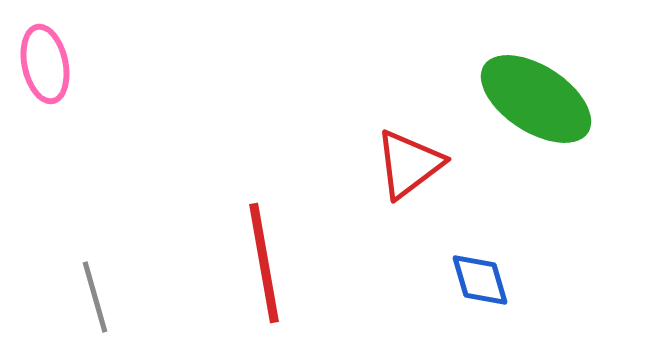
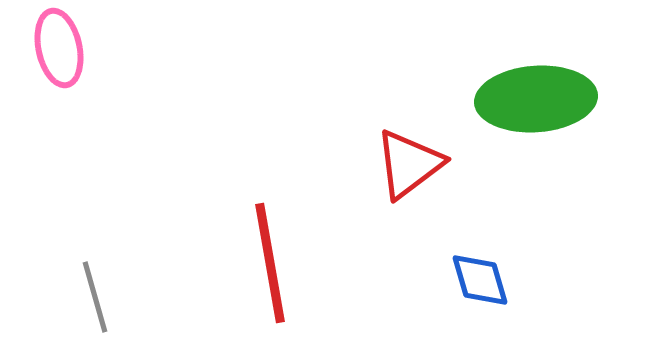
pink ellipse: moved 14 px right, 16 px up
green ellipse: rotated 37 degrees counterclockwise
red line: moved 6 px right
